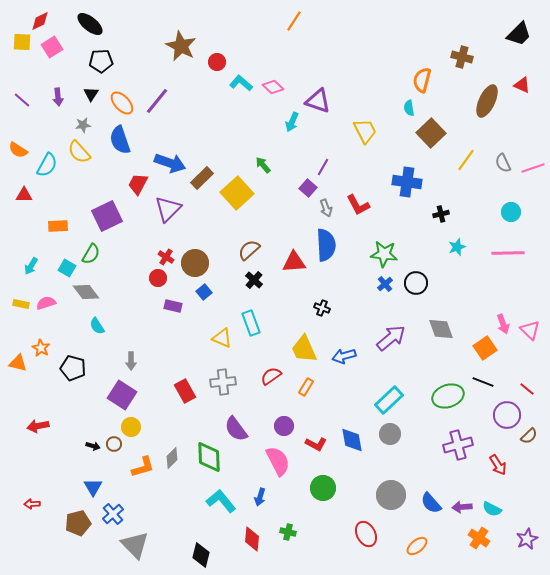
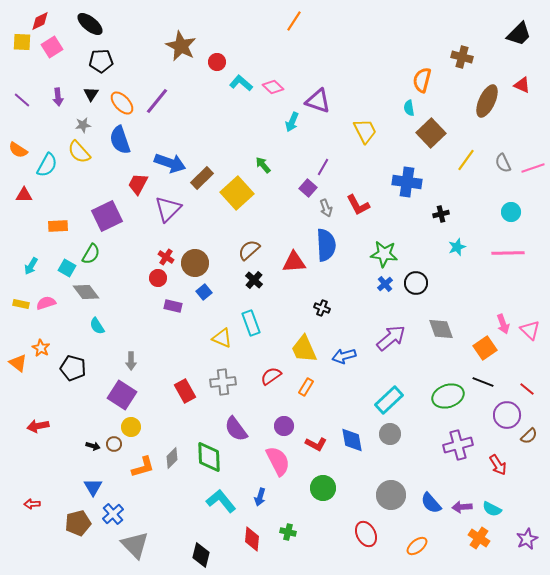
orange triangle at (18, 363): rotated 24 degrees clockwise
